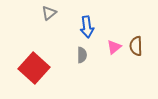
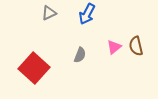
gray triangle: rotated 14 degrees clockwise
blue arrow: moved 13 px up; rotated 35 degrees clockwise
brown semicircle: rotated 12 degrees counterclockwise
gray semicircle: moved 2 px left; rotated 21 degrees clockwise
